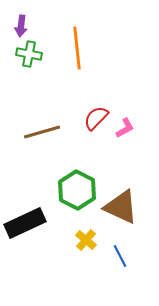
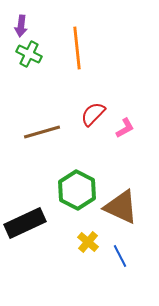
green cross: rotated 15 degrees clockwise
red semicircle: moved 3 px left, 4 px up
yellow cross: moved 2 px right, 2 px down
